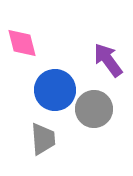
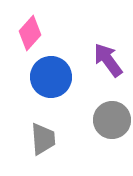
pink diamond: moved 8 px right, 10 px up; rotated 56 degrees clockwise
blue circle: moved 4 px left, 13 px up
gray circle: moved 18 px right, 11 px down
